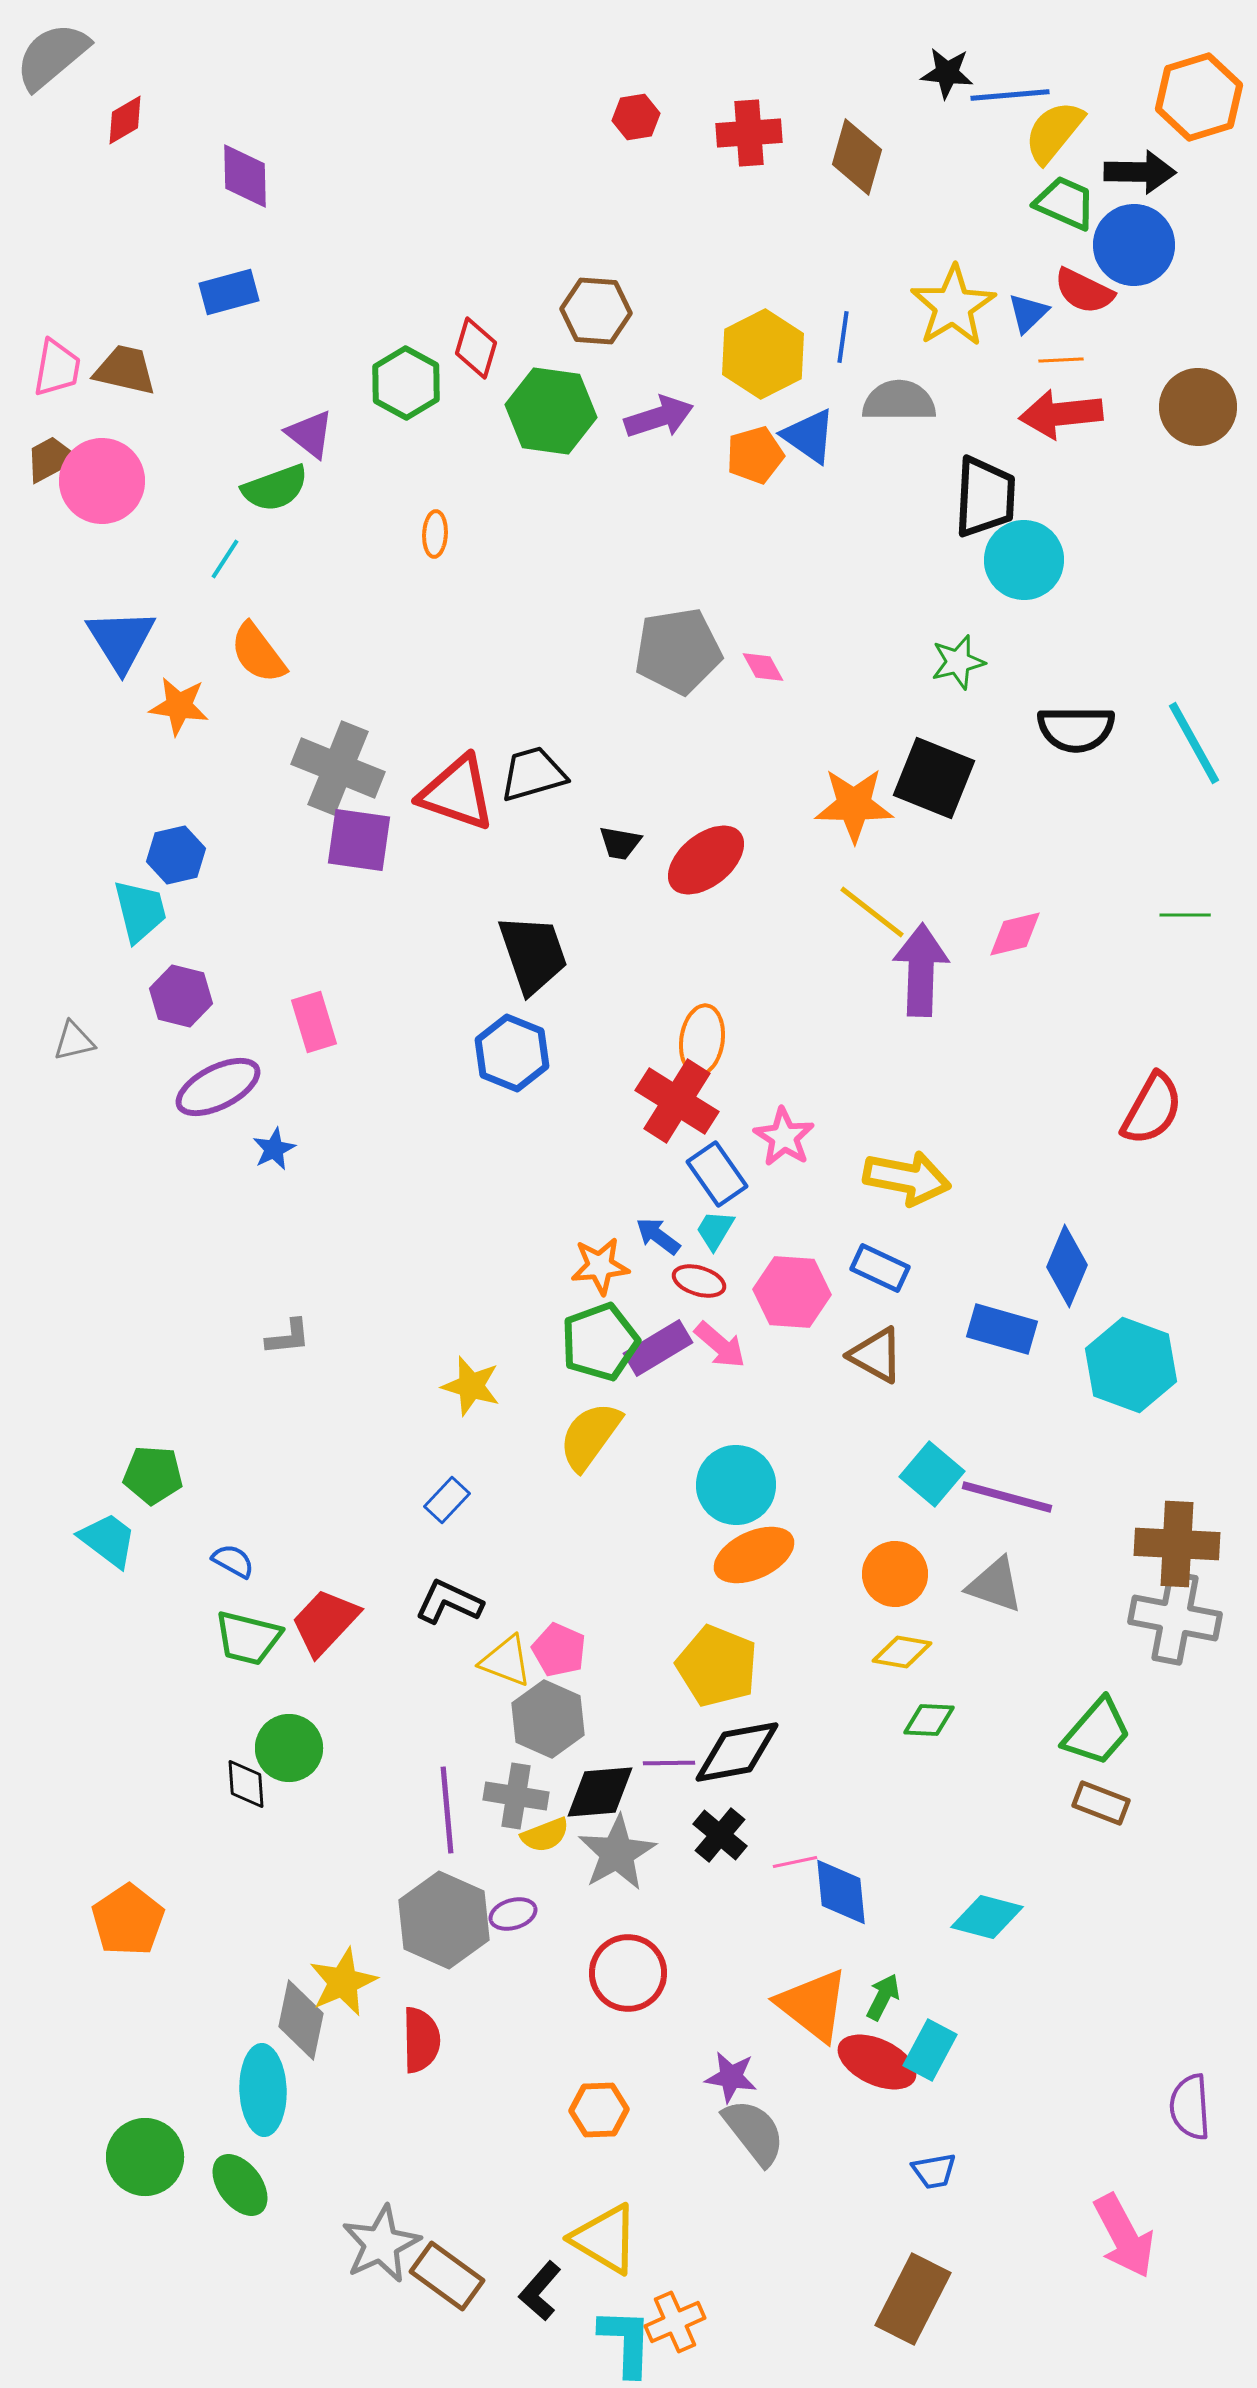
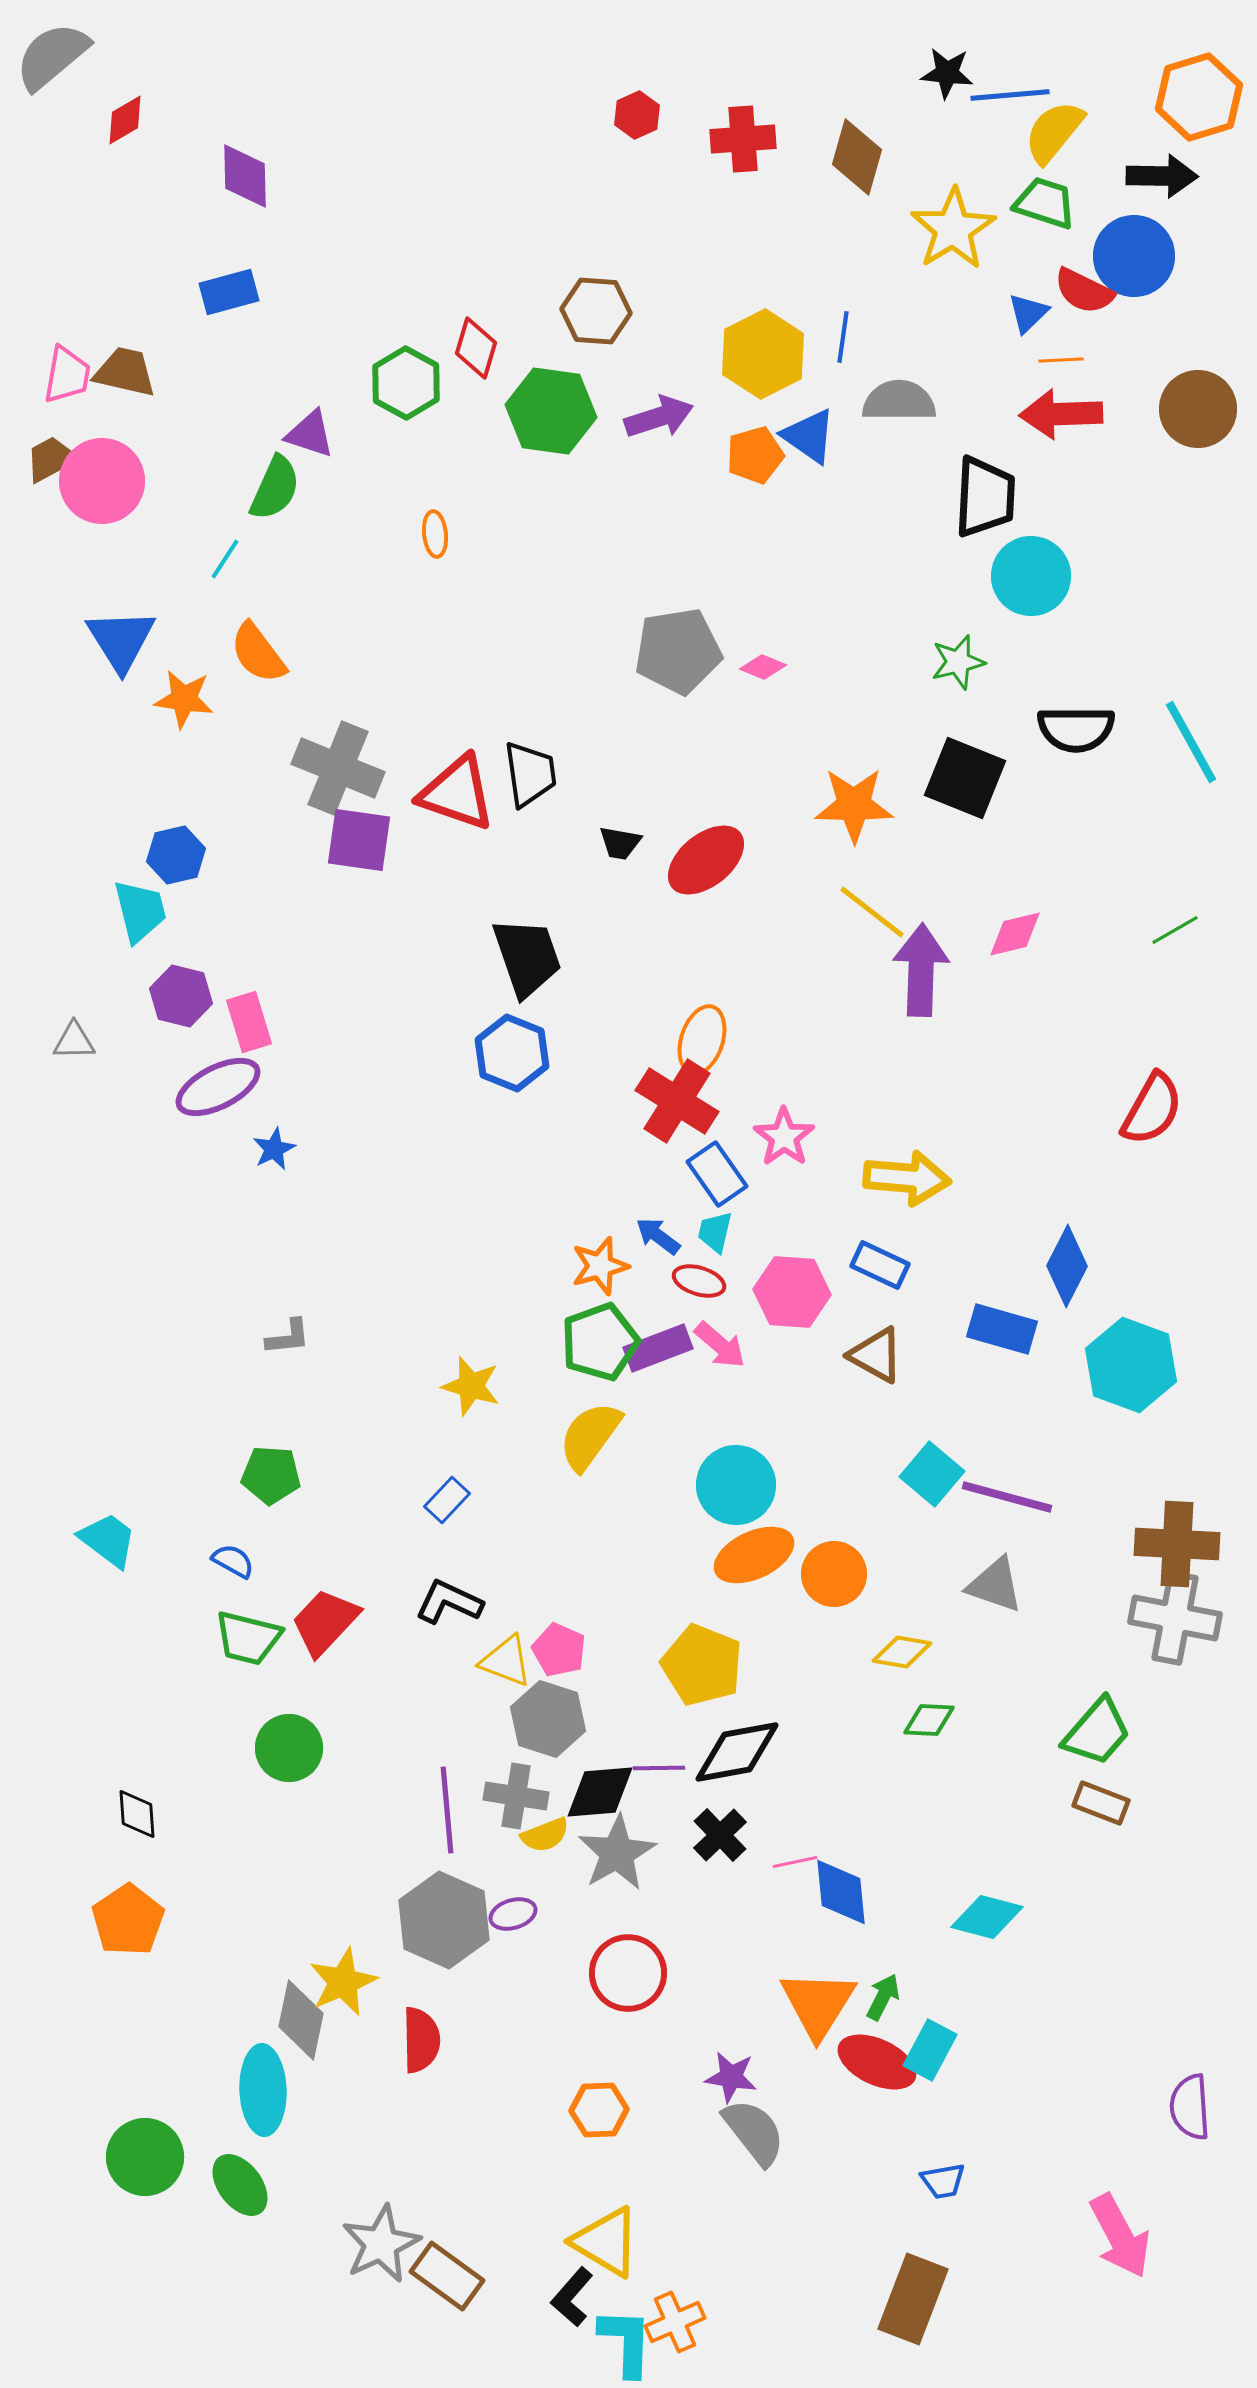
red hexagon at (636, 117): moved 1 px right, 2 px up; rotated 15 degrees counterclockwise
red cross at (749, 133): moved 6 px left, 6 px down
black arrow at (1140, 172): moved 22 px right, 4 px down
green trapezoid at (1065, 203): moved 20 px left; rotated 6 degrees counterclockwise
blue circle at (1134, 245): moved 11 px down
yellow star at (953, 306): moved 77 px up
pink trapezoid at (57, 368): moved 10 px right, 7 px down
brown trapezoid at (125, 370): moved 2 px down
brown circle at (1198, 407): moved 2 px down
red arrow at (1061, 414): rotated 4 degrees clockwise
purple triangle at (310, 434): rotated 20 degrees counterclockwise
green semicircle at (275, 488): rotated 46 degrees counterclockwise
orange ellipse at (435, 534): rotated 9 degrees counterclockwise
cyan circle at (1024, 560): moved 7 px right, 16 px down
pink diamond at (763, 667): rotated 39 degrees counterclockwise
orange star at (179, 706): moved 5 px right, 7 px up
cyan line at (1194, 743): moved 3 px left, 1 px up
black trapezoid at (533, 774): moved 3 px left; rotated 98 degrees clockwise
black square at (934, 778): moved 31 px right
green line at (1185, 915): moved 10 px left, 15 px down; rotated 30 degrees counterclockwise
black trapezoid at (533, 954): moved 6 px left, 3 px down
pink rectangle at (314, 1022): moved 65 px left
orange ellipse at (702, 1040): rotated 10 degrees clockwise
gray triangle at (74, 1041): rotated 12 degrees clockwise
pink star at (784, 1137): rotated 4 degrees clockwise
yellow arrow at (907, 1178): rotated 6 degrees counterclockwise
cyan trapezoid at (715, 1230): moved 2 px down; rotated 18 degrees counterclockwise
orange star at (600, 1266): rotated 10 degrees counterclockwise
blue diamond at (1067, 1266): rotated 4 degrees clockwise
blue rectangle at (880, 1268): moved 3 px up
purple rectangle at (658, 1348): rotated 10 degrees clockwise
green pentagon at (153, 1475): moved 118 px right
orange circle at (895, 1574): moved 61 px left
yellow pentagon at (717, 1666): moved 15 px left, 1 px up
gray hexagon at (548, 1719): rotated 6 degrees counterclockwise
purple line at (669, 1763): moved 10 px left, 5 px down
black diamond at (246, 1784): moved 109 px left, 30 px down
black cross at (720, 1835): rotated 6 degrees clockwise
orange triangle at (813, 2005): moved 5 px right, 1 px up; rotated 24 degrees clockwise
blue trapezoid at (934, 2171): moved 9 px right, 10 px down
pink arrow at (1124, 2236): moved 4 px left
yellow triangle at (605, 2239): moved 1 px right, 3 px down
black L-shape at (540, 2291): moved 32 px right, 6 px down
brown rectangle at (913, 2299): rotated 6 degrees counterclockwise
